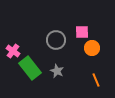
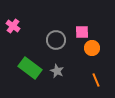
pink cross: moved 25 px up
green rectangle: rotated 15 degrees counterclockwise
